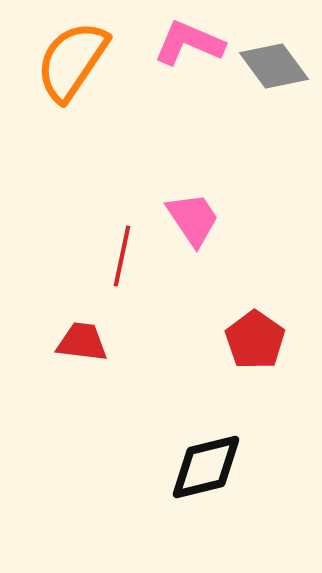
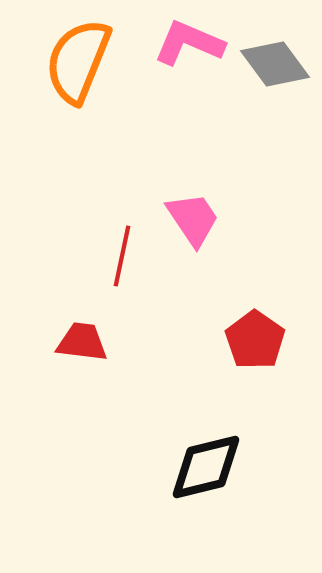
orange semicircle: moved 6 px right; rotated 12 degrees counterclockwise
gray diamond: moved 1 px right, 2 px up
